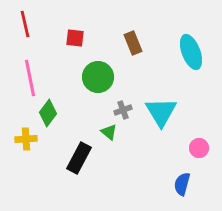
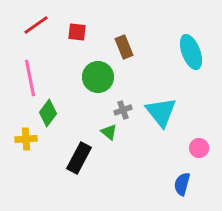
red line: moved 11 px right, 1 px down; rotated 68 degrees clockwise
red square: moved 2 px right, 6 px up
brown rectangle: moved 9 px left, 4 px down
cyan triangle: rotated 8 degrees counterclockwise
